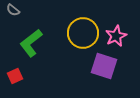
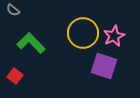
pink star: moved 2 px left
green L-shape: rotated 84 degrees clockwise
red square: rotated 28 degrees counterclockwise
